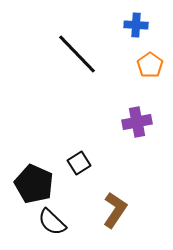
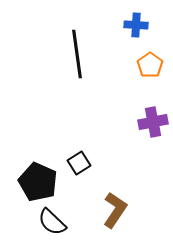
black line: rotated 36 degrees clockwise
purple cross: moved 16 px right
black pentagon: moved 4 px right, 2 px up
